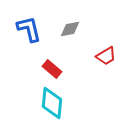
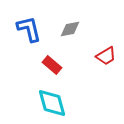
red rectangle: moved 4 px up
cyan diamond: rotated 20 degrees counterclockwise
